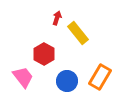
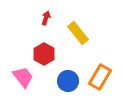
red arrow: moved 11 px left
blue circle: moved 1 px right
